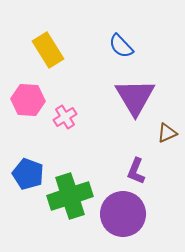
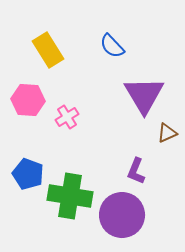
blue semicircle: moved 9 px left
purple triangle: moved 9 px right, 2 px up
pink cross: moved 2 px right
green cross: rotated 27 degrees clockwise
purple circle: moved 1 px left, 1 px down
